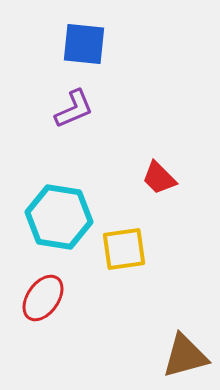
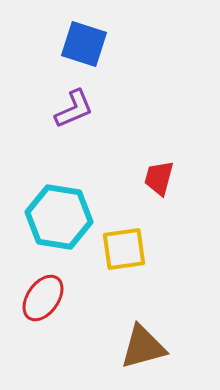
blue square: rotated 12 degrees clockwise
red trapezoid: rotated 60 degrees clockwise
brown triangle: moved 42 px left, 9 px up
